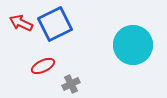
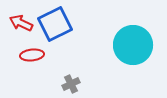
red ellipse: moved 11 px left, 11 px up; rotated 20 degrees clockwise
